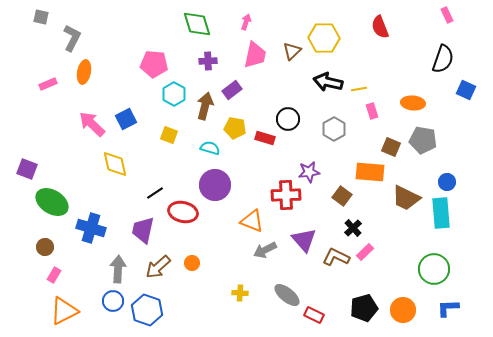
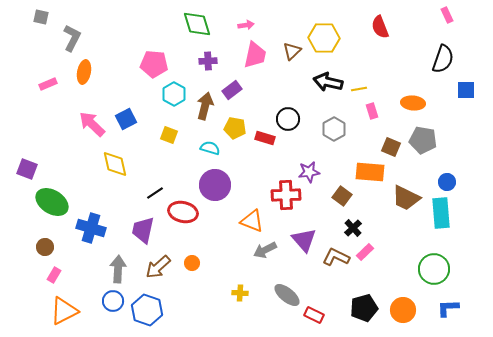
pink arrow at (246, 22): moved 3 px down; rotated 63 degrees clockwise
blue square at (466, 90): rotated 24 degrees counterclockwise
